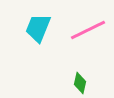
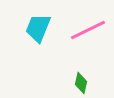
green diamond: moved 1 px right
